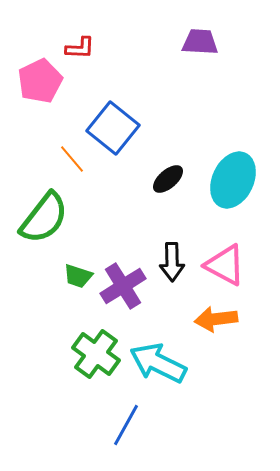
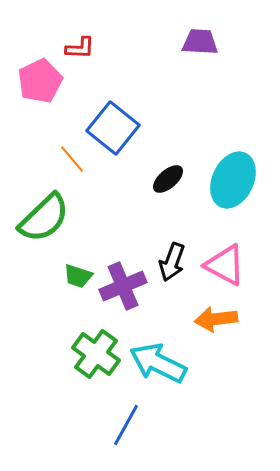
green semicircle: rotated 8 degrees clockwise
black arrow: rotated 21 degrees clockwise
purple cross: rotated 9 degrees clockwise
